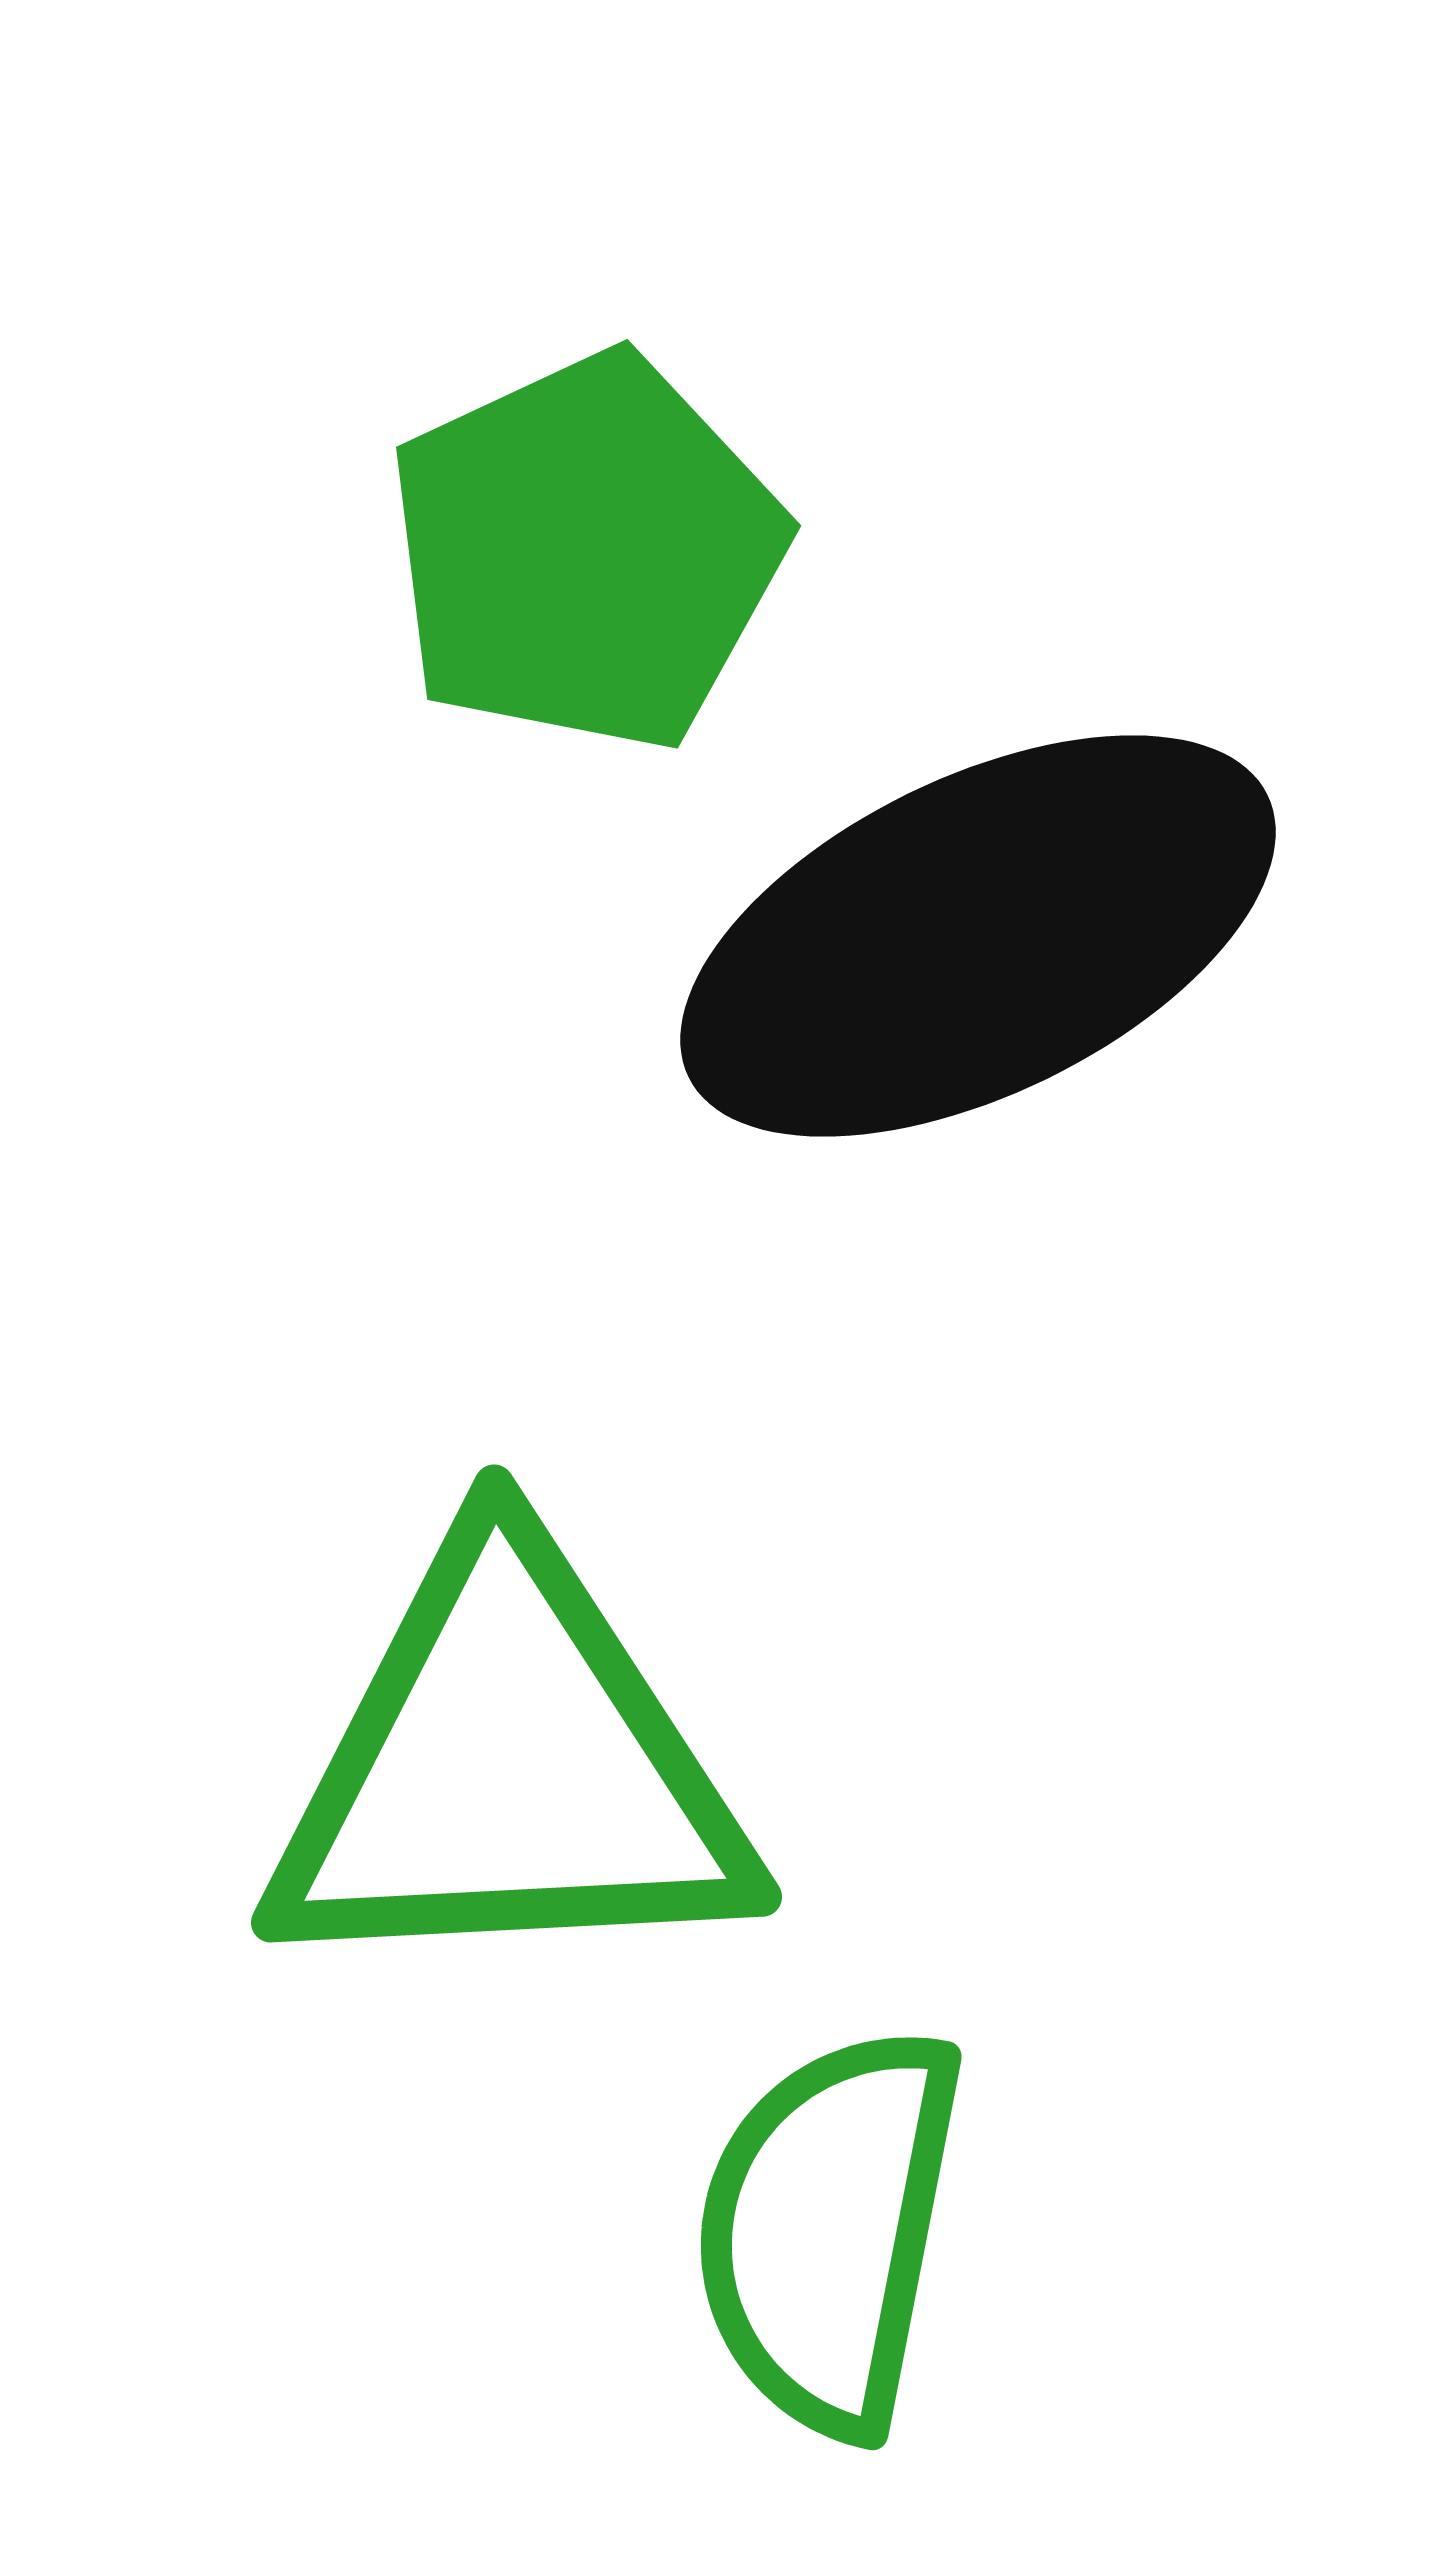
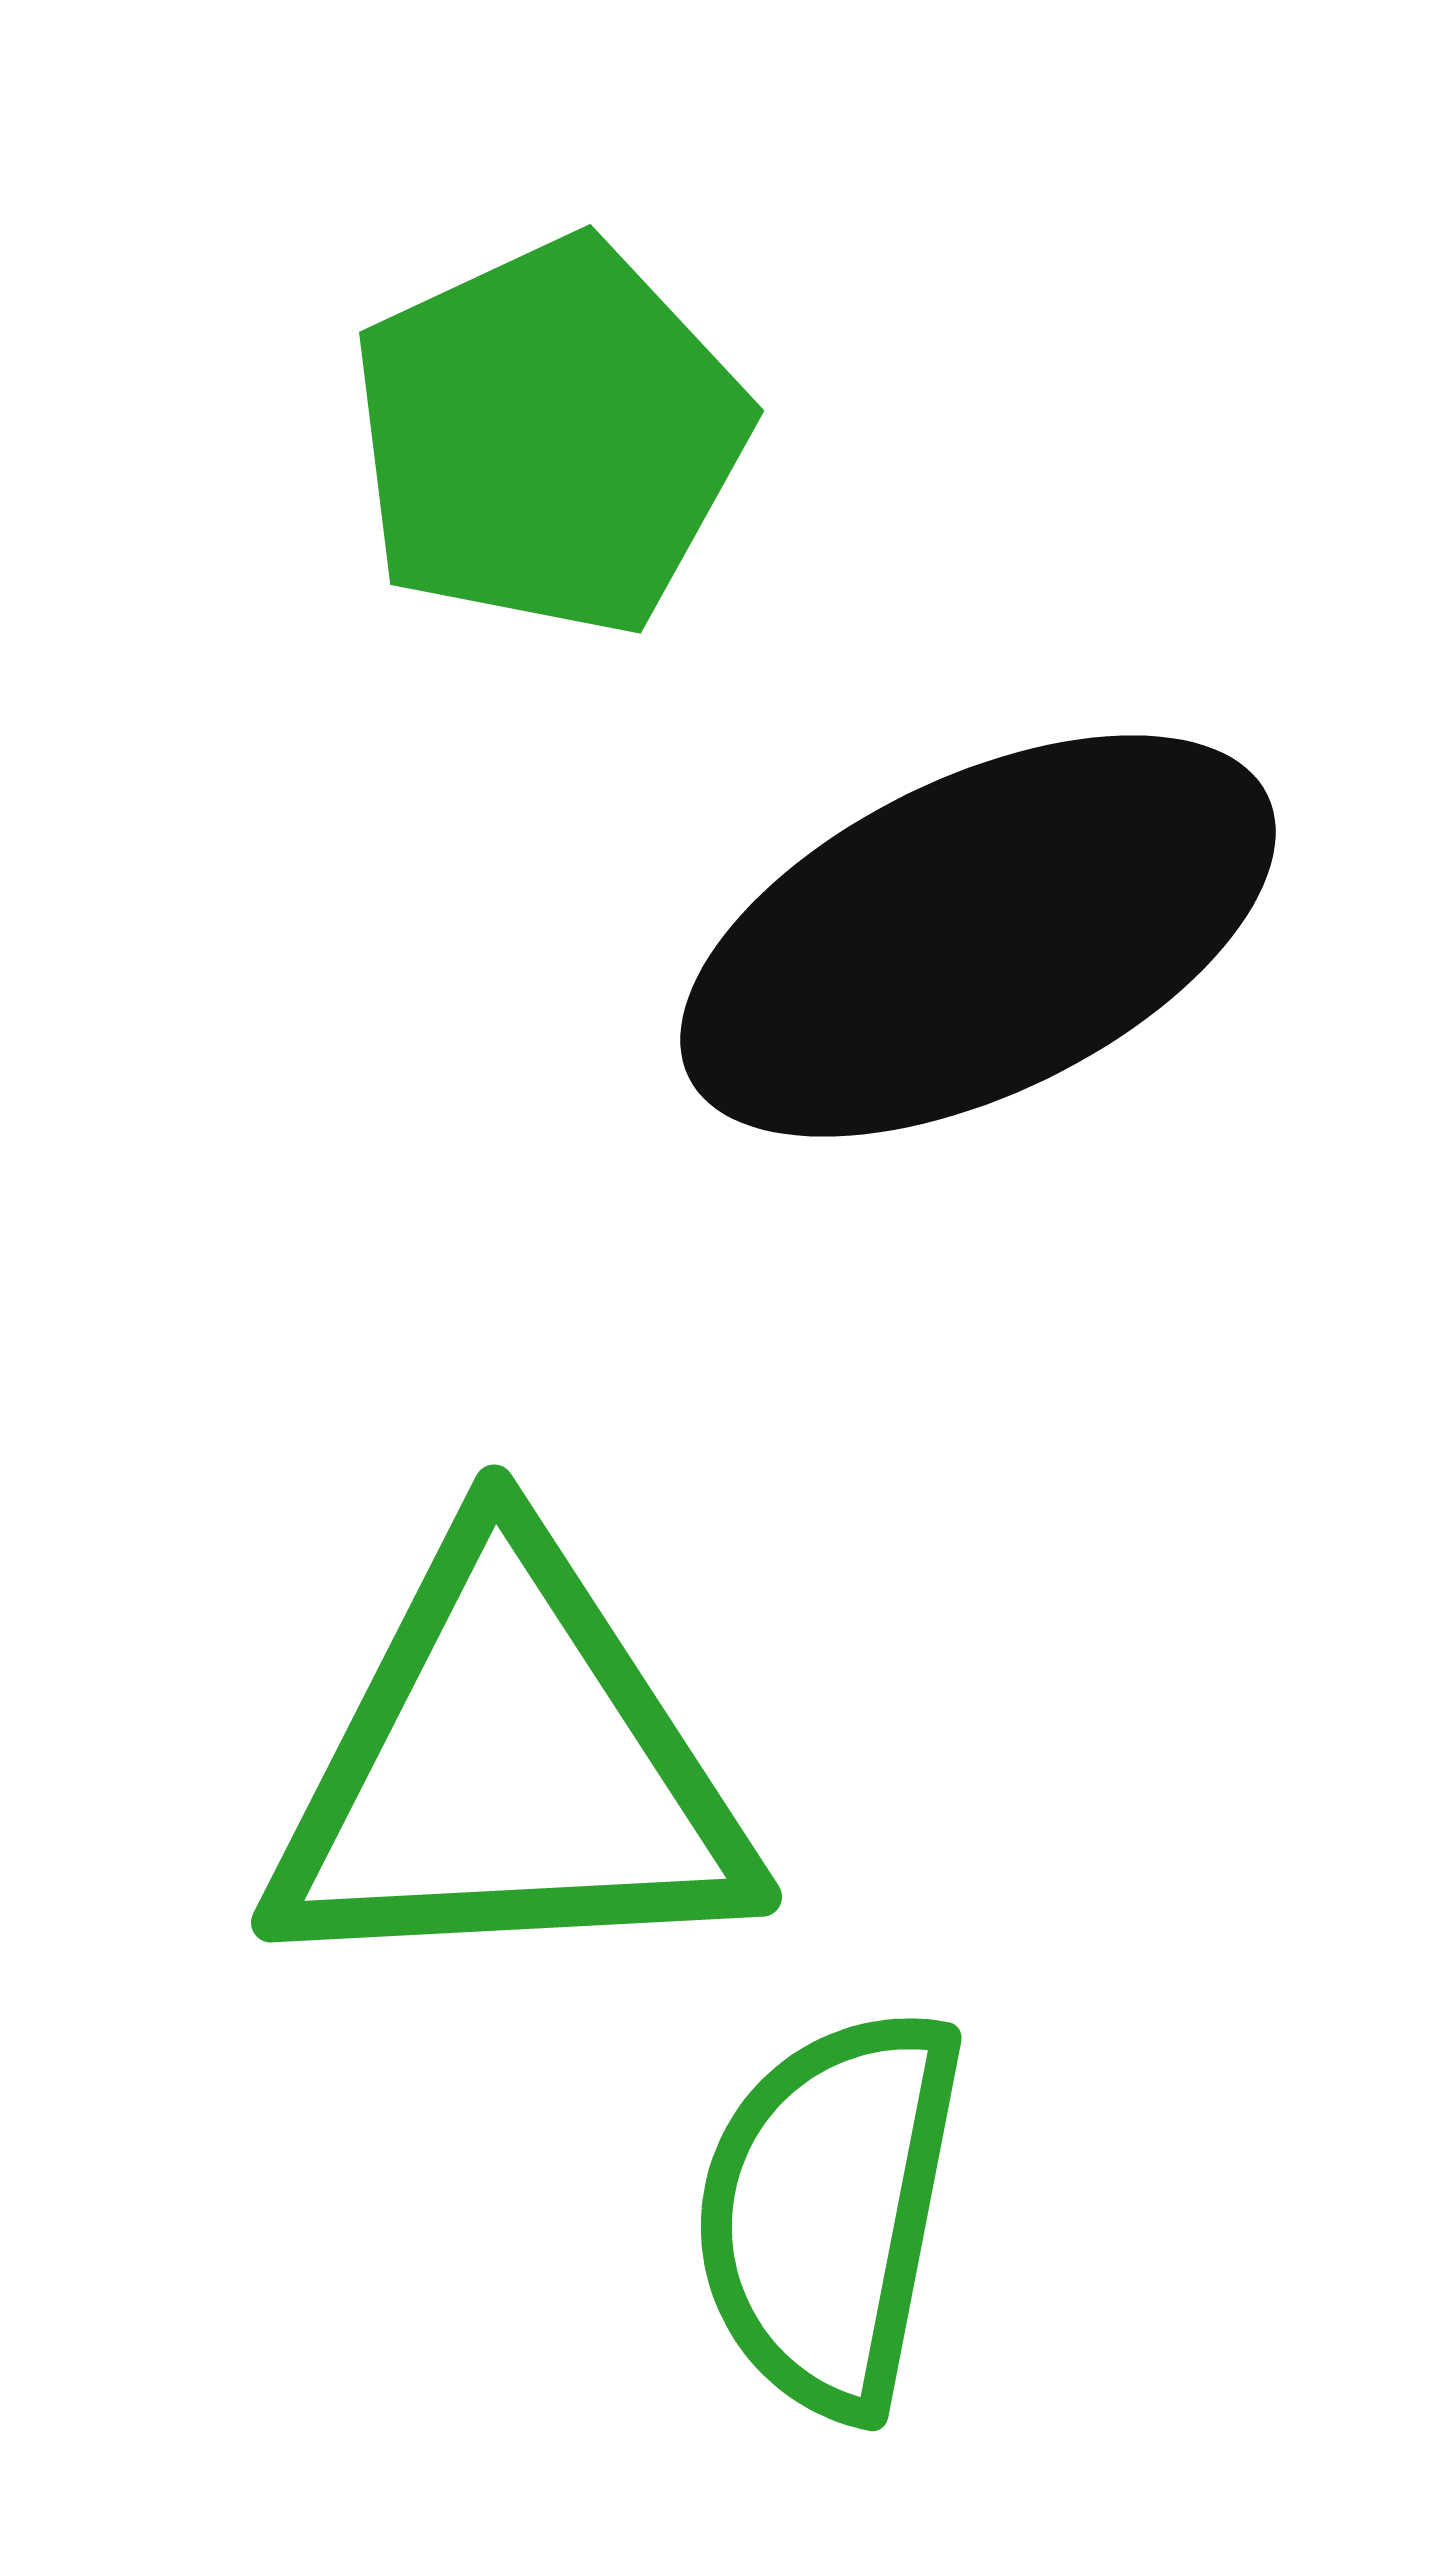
green pentagon: moved 37 px left, 115 px up
green semicircle: moved 19 px up
